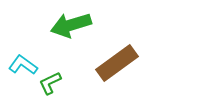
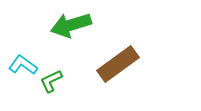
brown rectangle: moved 1 px right, 1 px down
green L-shape: moved 1 px right, 2 px up
